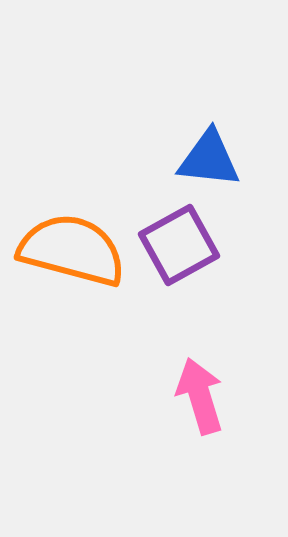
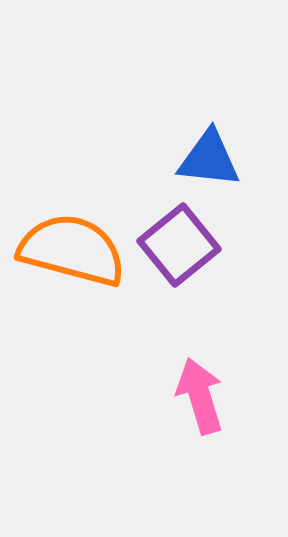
purple square: rotated 10 degrees counterclockwise
